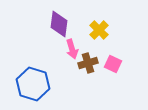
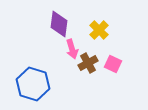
brown cross: rotated 12 degrees counterclockwise
